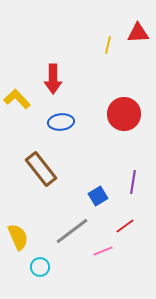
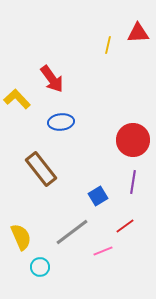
red arrow: moved 1 px left; rotated 36 degrees counterclockwise
red circle: moved 9 px right, 26 px down
gray line: moved 1 px down
yellow semicircle: moved 3 px right
